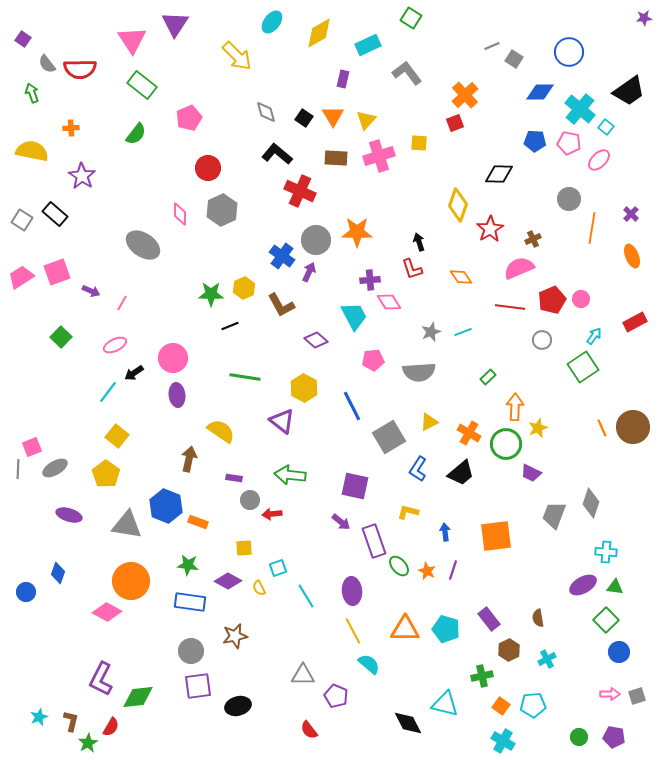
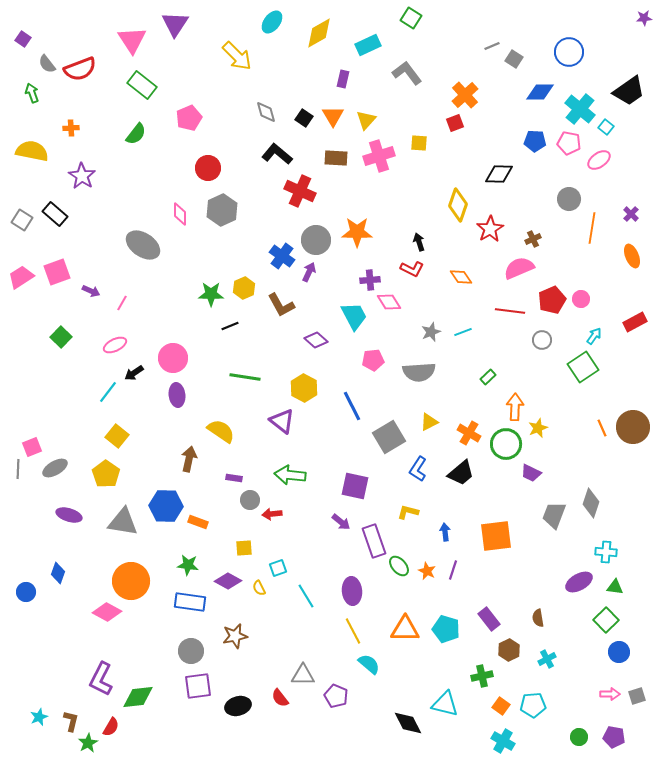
red semicircle at (80, 69): rotated 20 degrees counterclockwise
pink ellipse at (599, 160): rotated 10 degrees clockwise
red L-shape at (412, 269): rotated 45 degrees counterclockwise
red line at (510, 307): moved 4 px down
blue hexagon at (166, 506): rotated 20 degrees counterclockwise
gray triangle at (127, 525): moved 4 px left, 3 px up
purple ellipse at (583, 585): moved 4 px left, 3 px up
red semicircle at (309, 730): moved 29 px left, 32 px up
